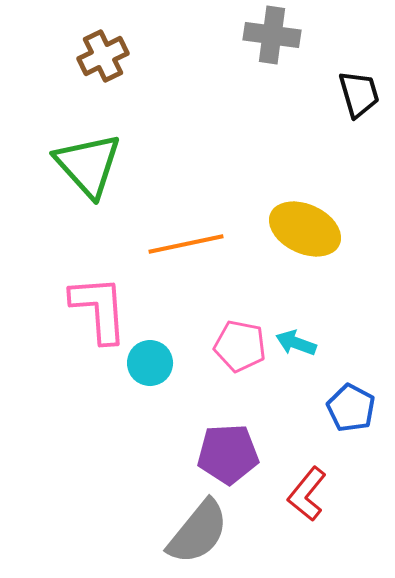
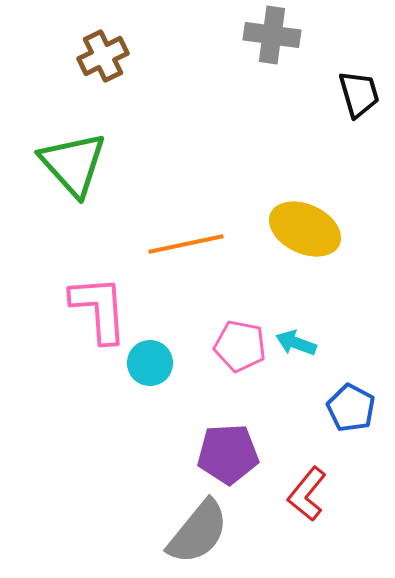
green triangle: moved 15 px left, 1 px up
